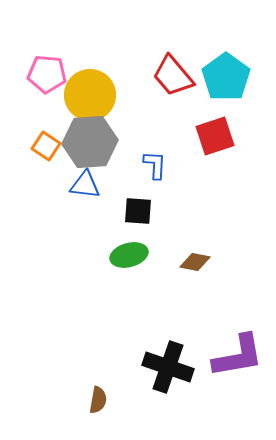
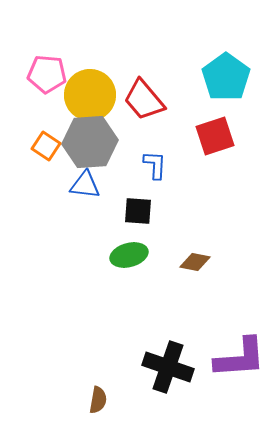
red trapezoid: moved 29 px left, 24 px down
purple L-shape: moved 2 px right, 2 px down; rotated 6 degrees clockwise
